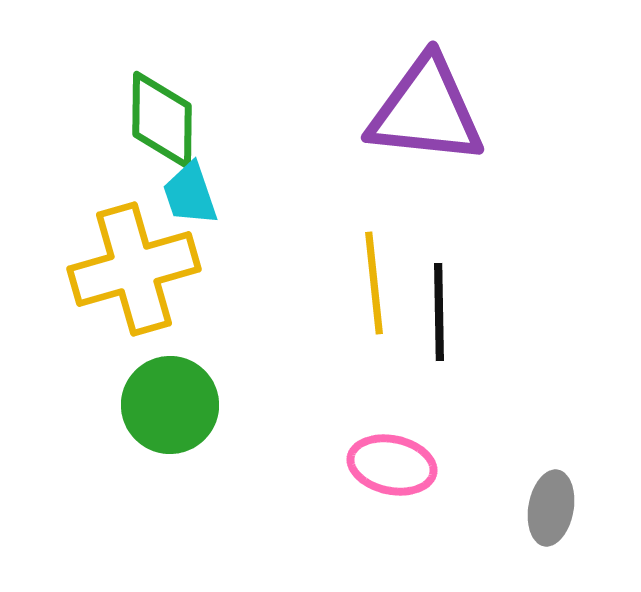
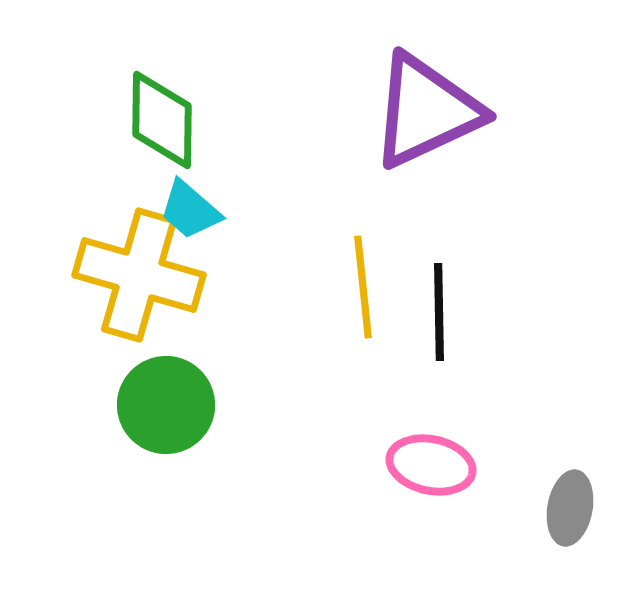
purple triangle: rotated 31 degrees counterclockwise
cyan trapezoid: moved 16 px down; rotated 30 degrees counterclockwise
yellow cross: moved 5 px right, 6 px down; rotated 32 degrees clockwise
yellow line: moved 11 px left, 4 px down
green circle: moved 4 px left
pink ellipse: moved 39 px right
gray ellipse: moved 19 px right
